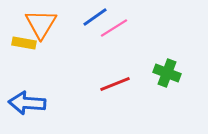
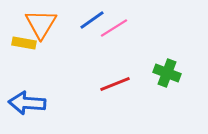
blue line: moved 3 px left, 3 px down
